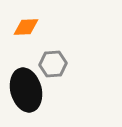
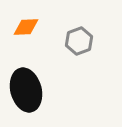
gray hexagon: moved 26 px right, 23 px up; rotated 16 degrees counterclockwise
